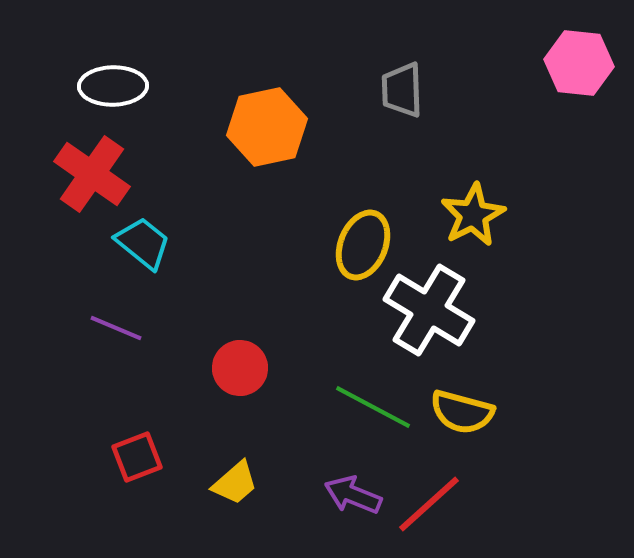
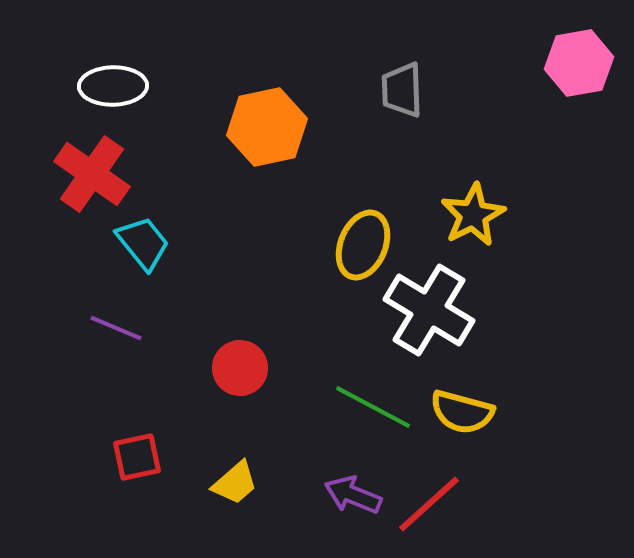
pink hexagon: rotated 16 degrees counterclockwise
cyan trapezoid: rotated 12 degrees clockwise
red square: rotated 9 degrees clockwise
